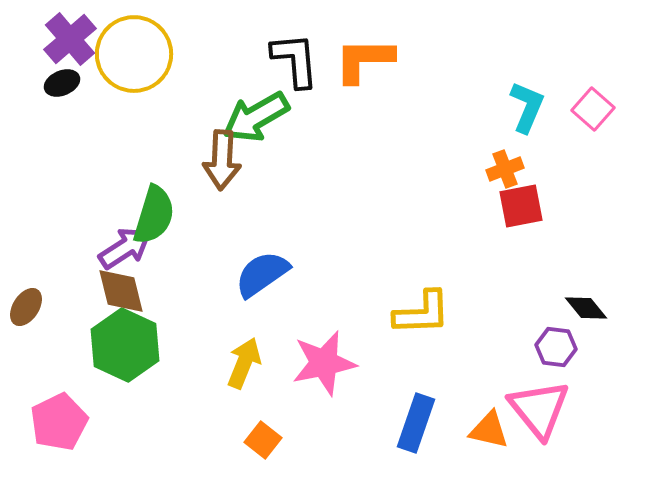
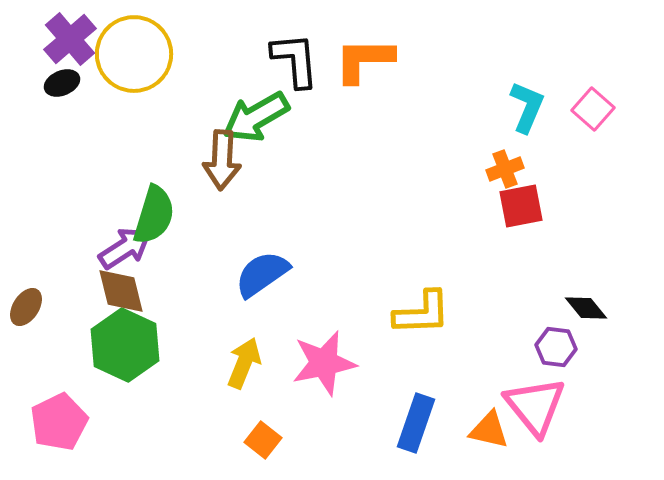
pink triangle: moved 4 px left, 3 px up
